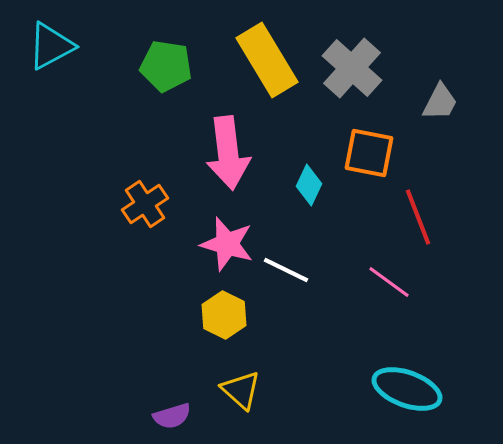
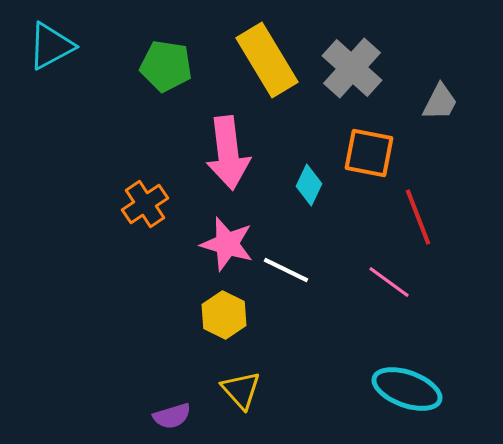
yellow triangle: rotated 6 degrees clockwise
